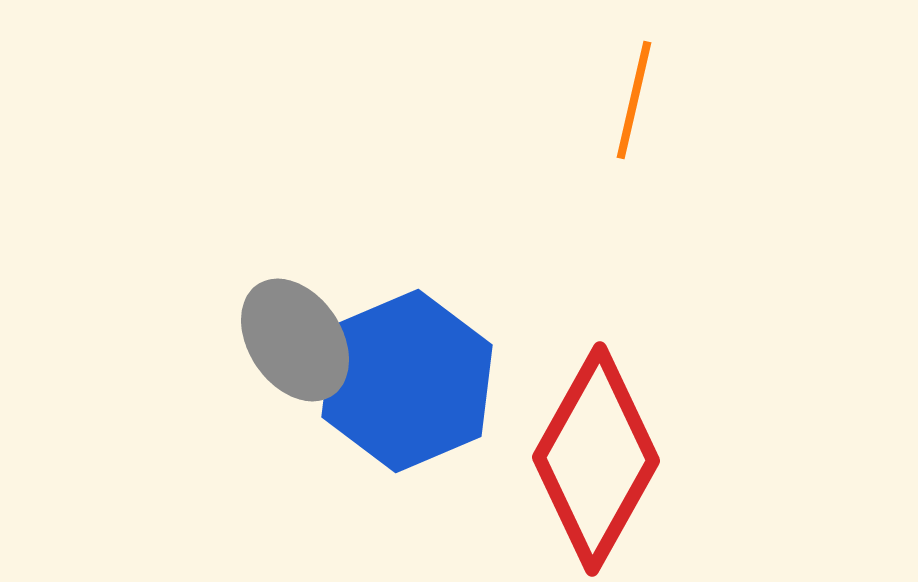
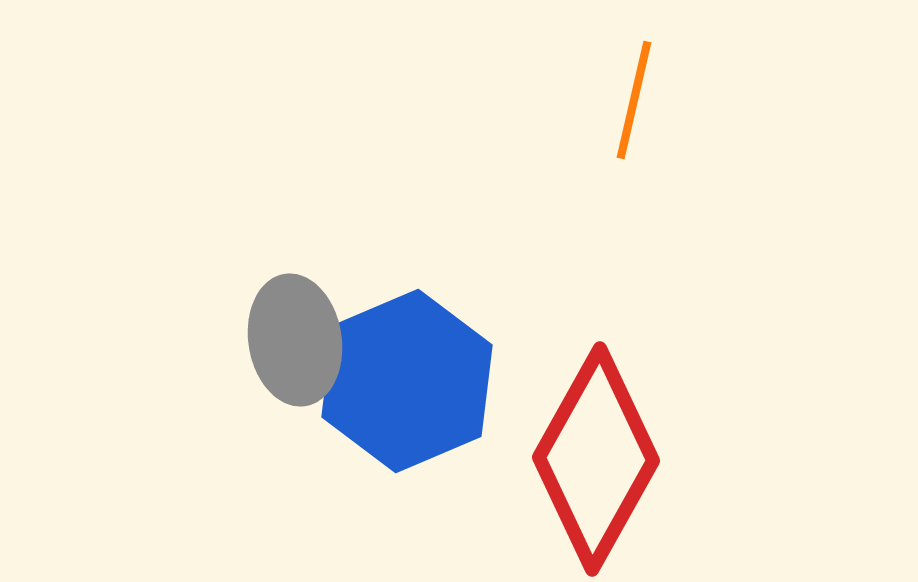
gray ellipse: rotated 25 degrees clockwise
